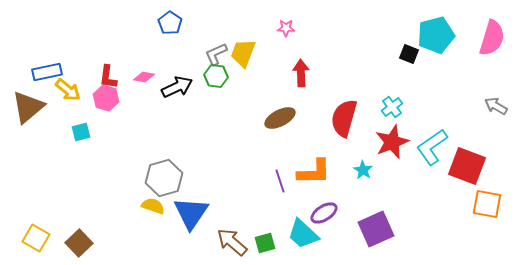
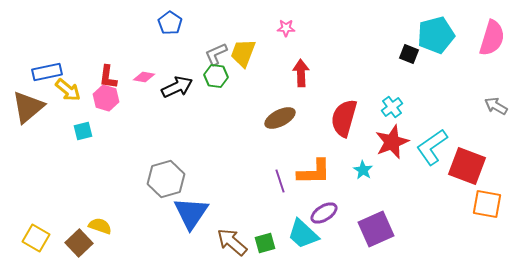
cyan square: moved 2 px right, 1 px up
gray hexagon: moved 2 px right, 1 px down
yellow semicircle: moved 53 px left, 20 px down
